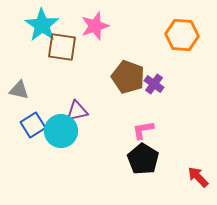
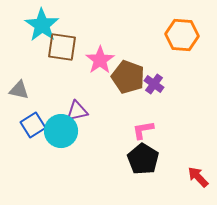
pink star: moved 5 px right, 34 px down; rotated 16 degrees counterclockwise
